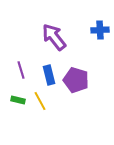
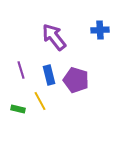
green rectangle: moved 9 px down
